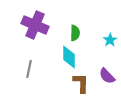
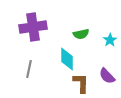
purple cross: moved 2 px left, 2 px down; rotated 32 degrees counterclockwise
green semicircle: moved 6 px right, 1 px down; rotated 77 degrees clockwise
cyan diamond: moved 2 px left, 2 px down
